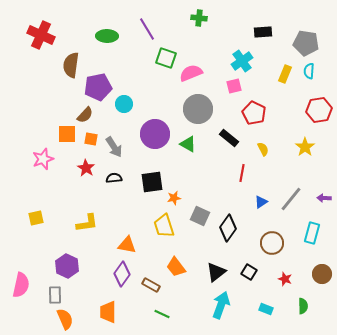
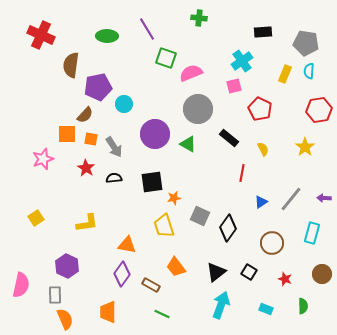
red pentagon at (254, 113): moved 6 px right, 4 px up
yellow square at (36, 218): rotated 21 degrees counterclockwise
